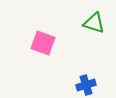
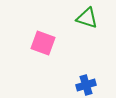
green triangle: moved 7 px left, 5 px up
